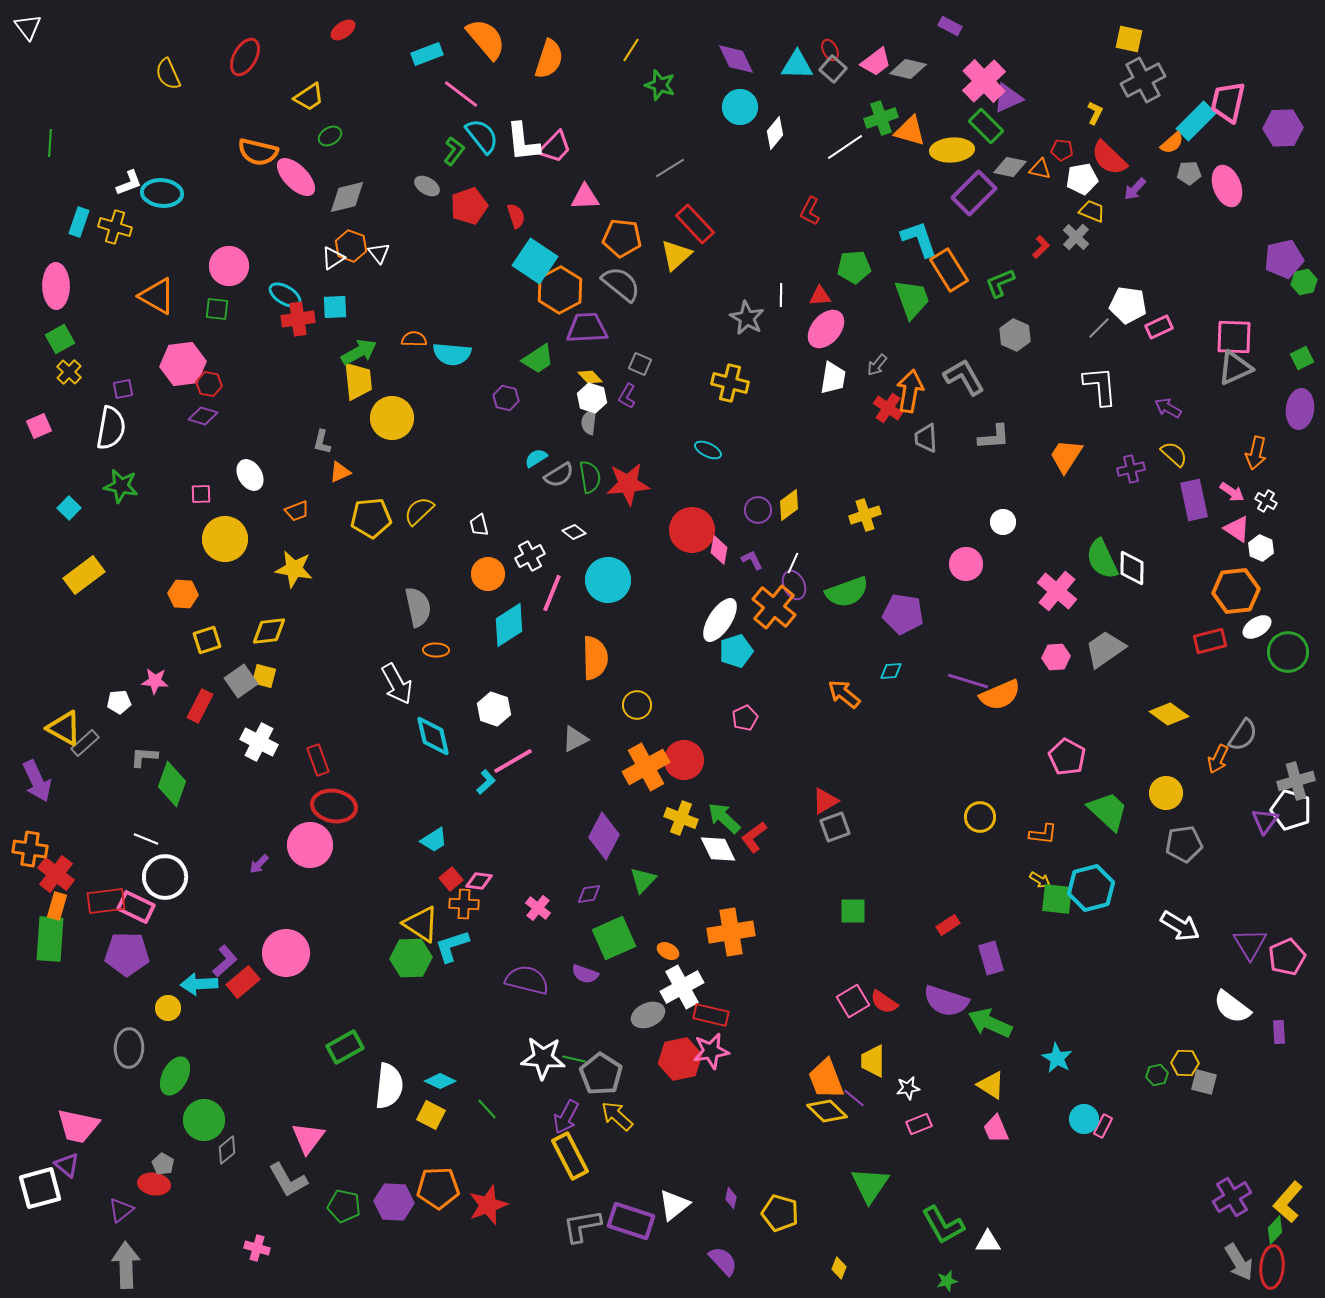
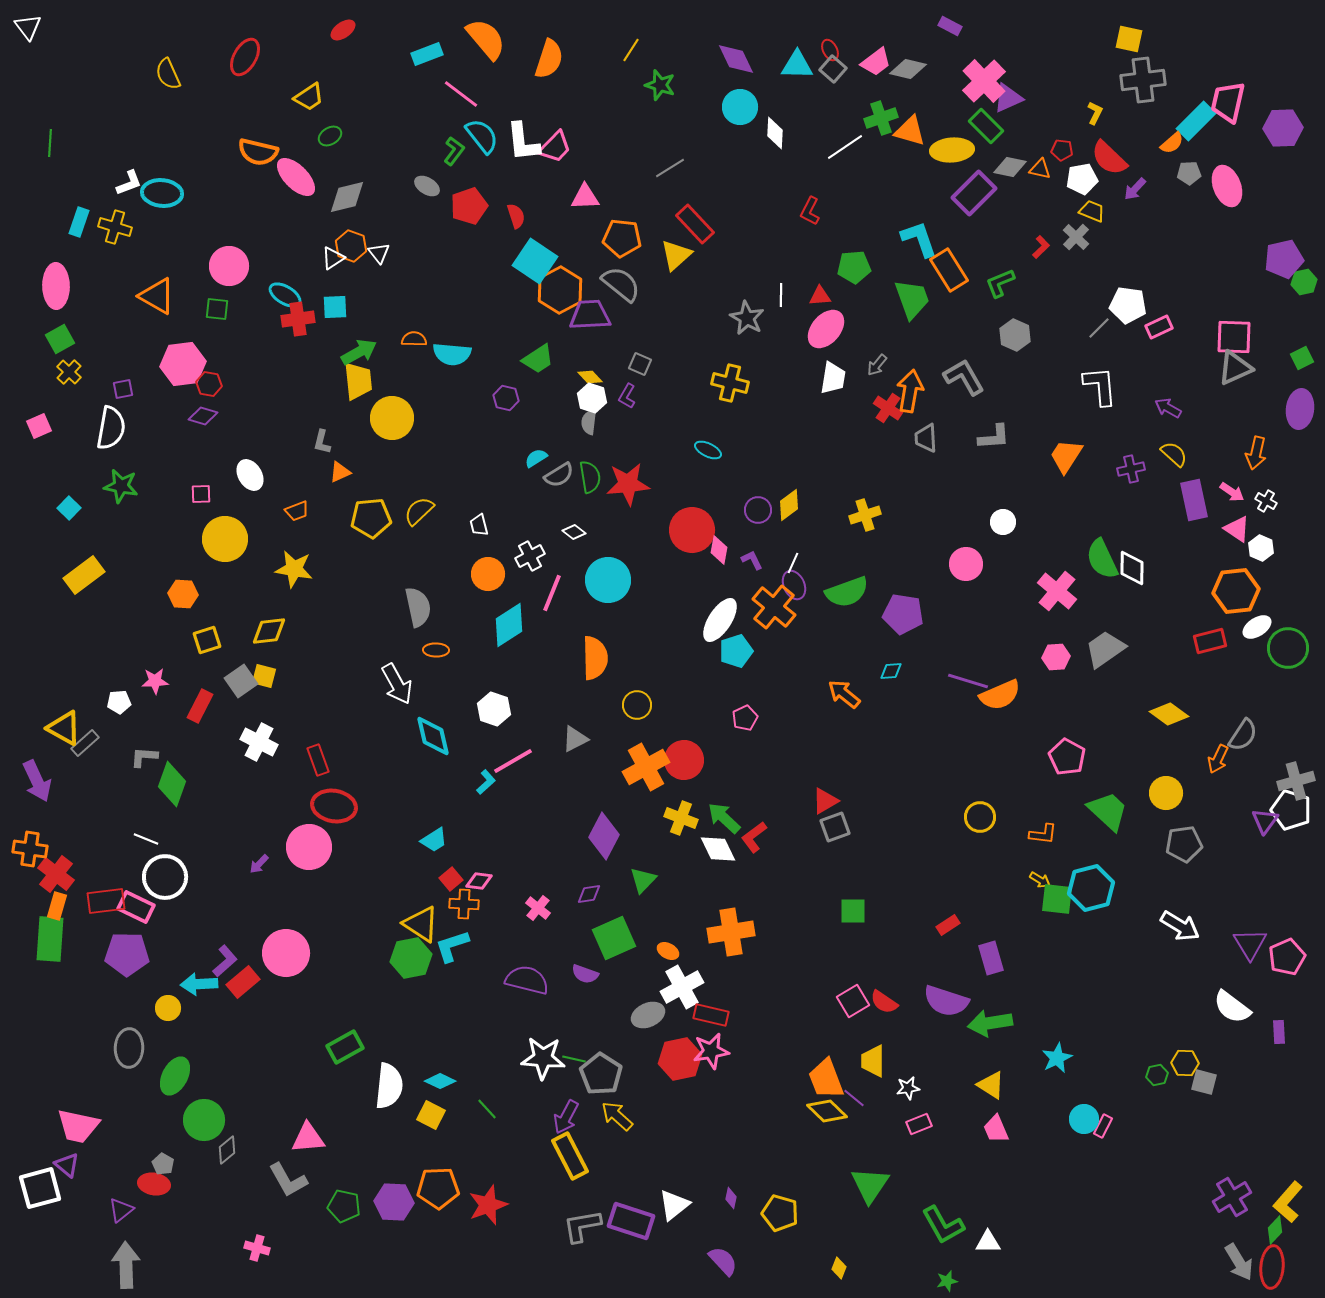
gray cross at (1143, 80): rotated 21 degrees clockwise
white diamond at (775, 133): rotated 36 degrees counterclockwise
purple trapezoid at (587, 328): moved 3 px right, 13 px up
green circle at (1288, 652): moved 4 px up
pink star at (155, 681): rotated 8 degrees counterclockwise
pink circle at (310, 845): moved 1 px left, 2 px down
green hexagon at (411, 958): rotated 9 degrees counterclockwise
green arrow at (990, 1023): rotated 33 degrees counterclockwise
cyan star at (1057, 1058): rotated 16 degrees clockwise
pink triangle at (308, 1138): rotated 48 degrees clockwise
